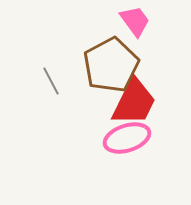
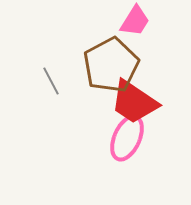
pink trapezoid: rotated 68 degrees clockwise
red trapezoid: rotated 98 degrees clockwise
pink ellipse: rotated 48 degrees counterclockwise
